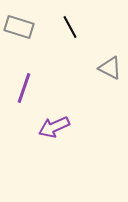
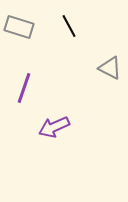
black line: moved 1 px left, 1 px up
